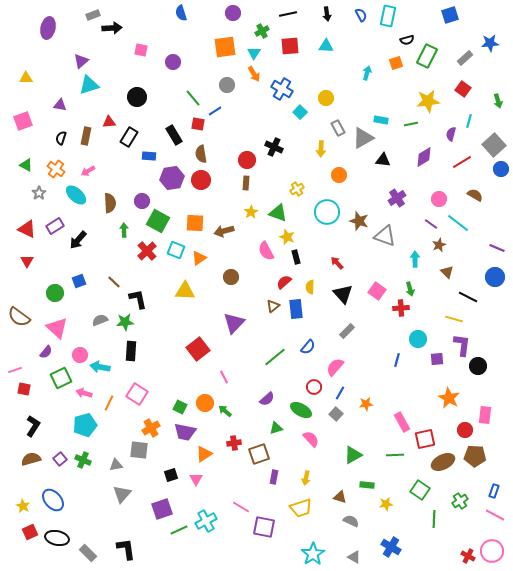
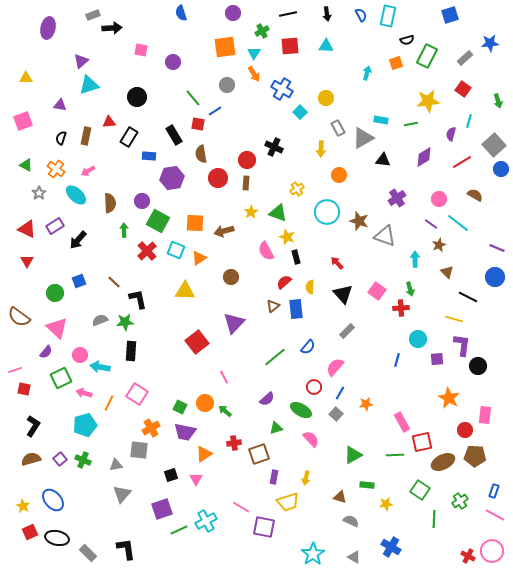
red circle at (201, 180): moved 17 px right, 2 px up
red square at (198, 349): moved 1 px left, 7 px up
red square at (425, 439): moved 3 px left, 3 px down
yellow trapezoid at (301, 508): moved 13 px left, 6 px up
